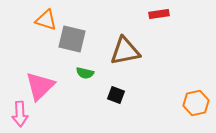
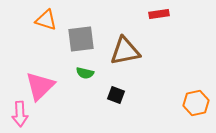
gray square: moved 9 px right; rotated 20 degrees counterclockwise
